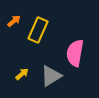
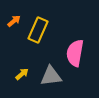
gray triangle: rotated 25 degrees clockwise
